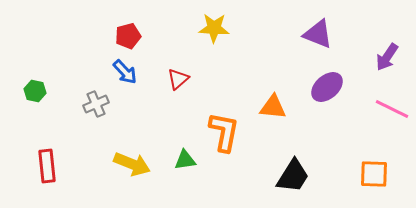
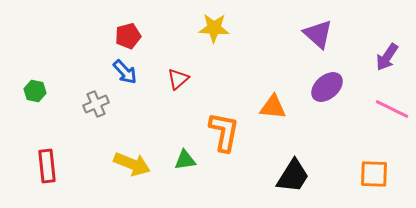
purple triangle: rotated 20 degrees clockwise
